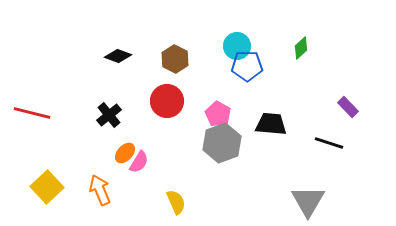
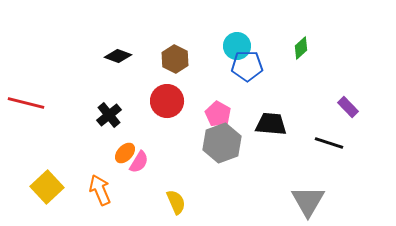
red line: moved 6 px left, 10 px up
